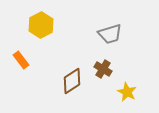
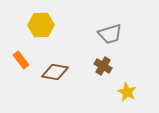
yellow hexagon: rotated 25 degrees clockwise
brown cross: moved 3 px up
brown diamond: moved 17 px left, 9 px up; rotated 44 degrees clockwise
